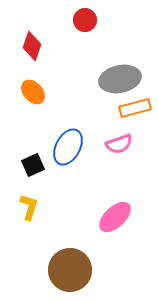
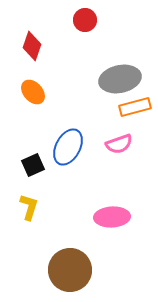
orange rectangle: moved 1 px up
pink ellipse: moved 3 px left; rotated 40 degrees clockwise
